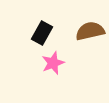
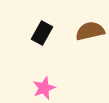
pink star: moved 9 px left, 25 px down
